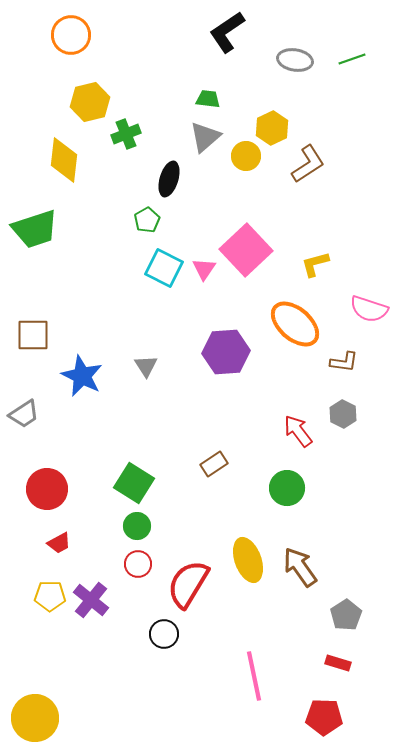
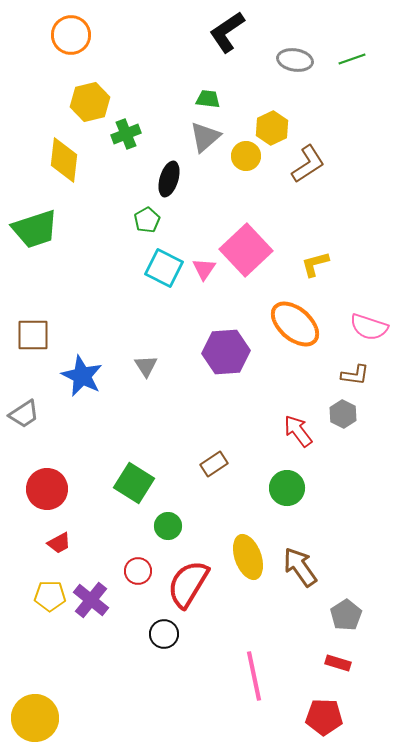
pink semicircle at (369, 309): moved 18 px down
brown L-shape at (344, 362): moved 11 px right, 13 px down
green circle at (137, 526): moved 31 px right
yellow ellipse at (248, 560): moved 3 px up
red circle at (138, 564): moved 7 px down
